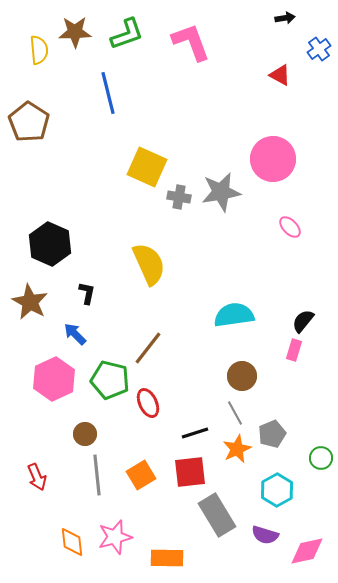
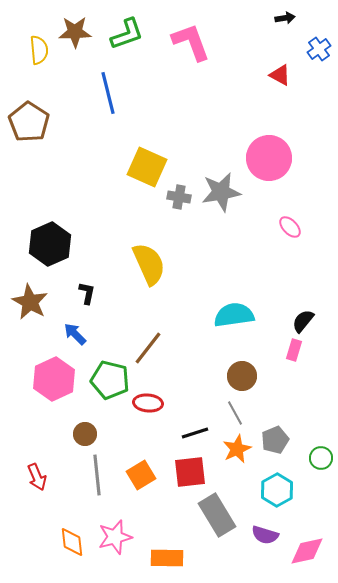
pink circle at (273, 159): moved 4 px left, 1 px up
black hexagon at (50, 244): rotated 12 degrees clockwise
red ellipse at (148, 403): rotated 60 degrees counterclockwise
gray pentagon at (272, 434): moved 3 px right, 6 px down
